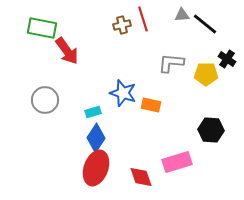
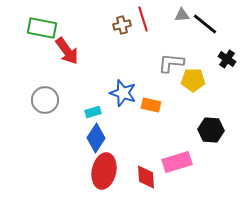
yellow pentagon: moved 13 px left, 6 px down
red ellipse: moved 8 px right, 3 px down; rotated 8 degrees counterclockwise
red diamond: moved 5 px right; rotated 15 degrees clockwise
